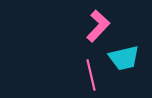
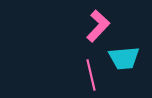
cyan trapezoid: rotated 8 degrees clockwise
